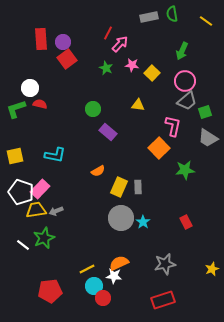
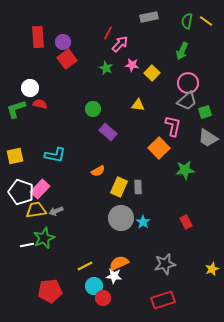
green semicircle at (172, 14): moved 15 px right, 7 px down; rotated 21 degrees clockwise
red rectangle at (41, 39): moved 3 px left, 2 px up
pink circle at (185, 81): moved 3 px right, 2 px down
white line at (23, 245): moved 4 px right; rotated 48 degrees counterclockwise
yellow line at (87, 269): moved 2 px left, 3 px up
